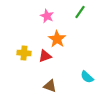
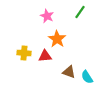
red triangle: rotated 16 degrees clockwise
cyan semicircle: rotated 16 degrees clockwise
brown triangle: moved 19 px right, 14 px up
